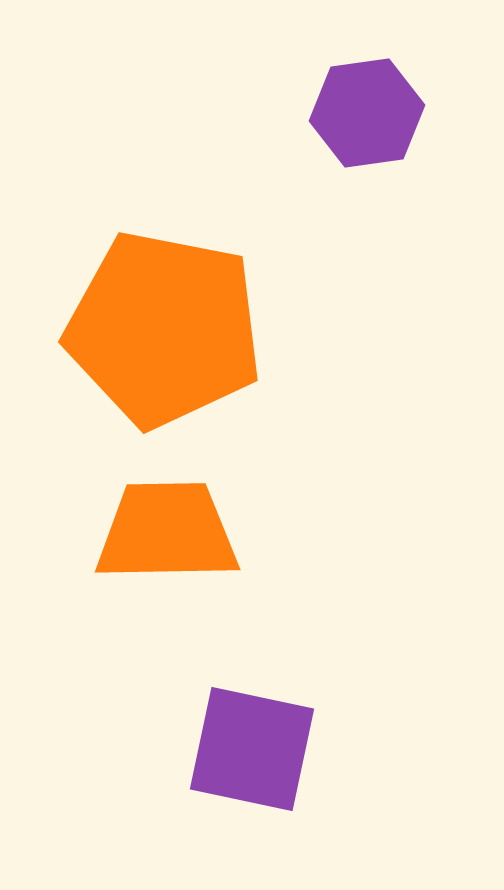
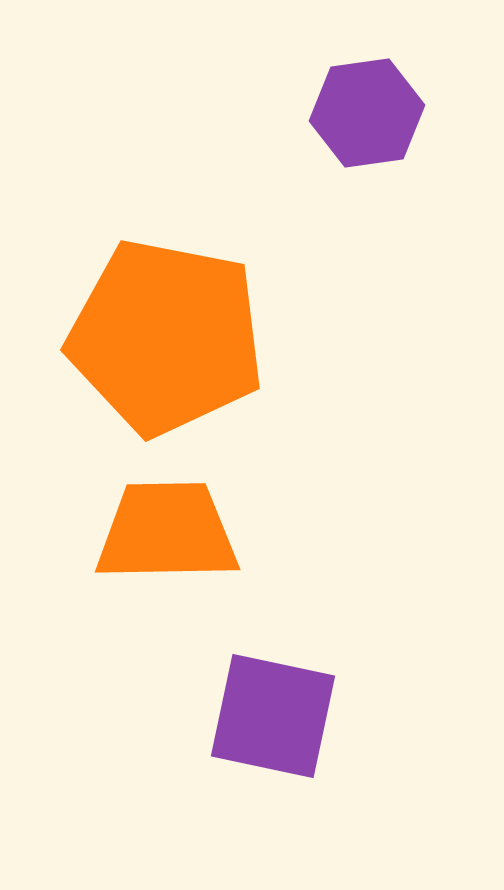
orange pentagon: moved 2 px right, 8 px down
purple square: moved 21 px right, 33 px up
